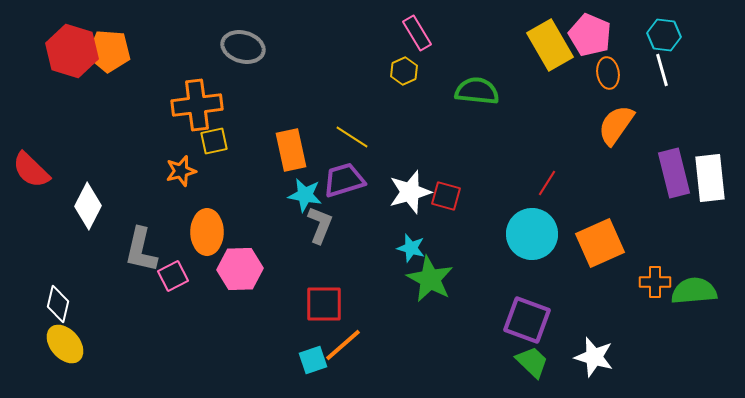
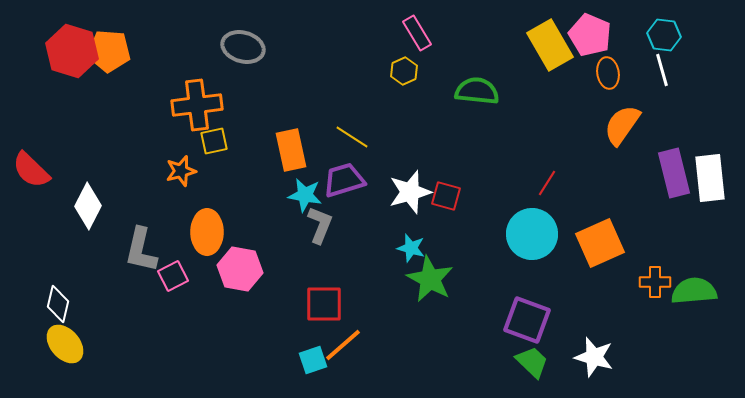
orange semicircle at (616, 125): moved 6 px right
pink hexagon at (240, 269): rotated 12 degrees clockwise
